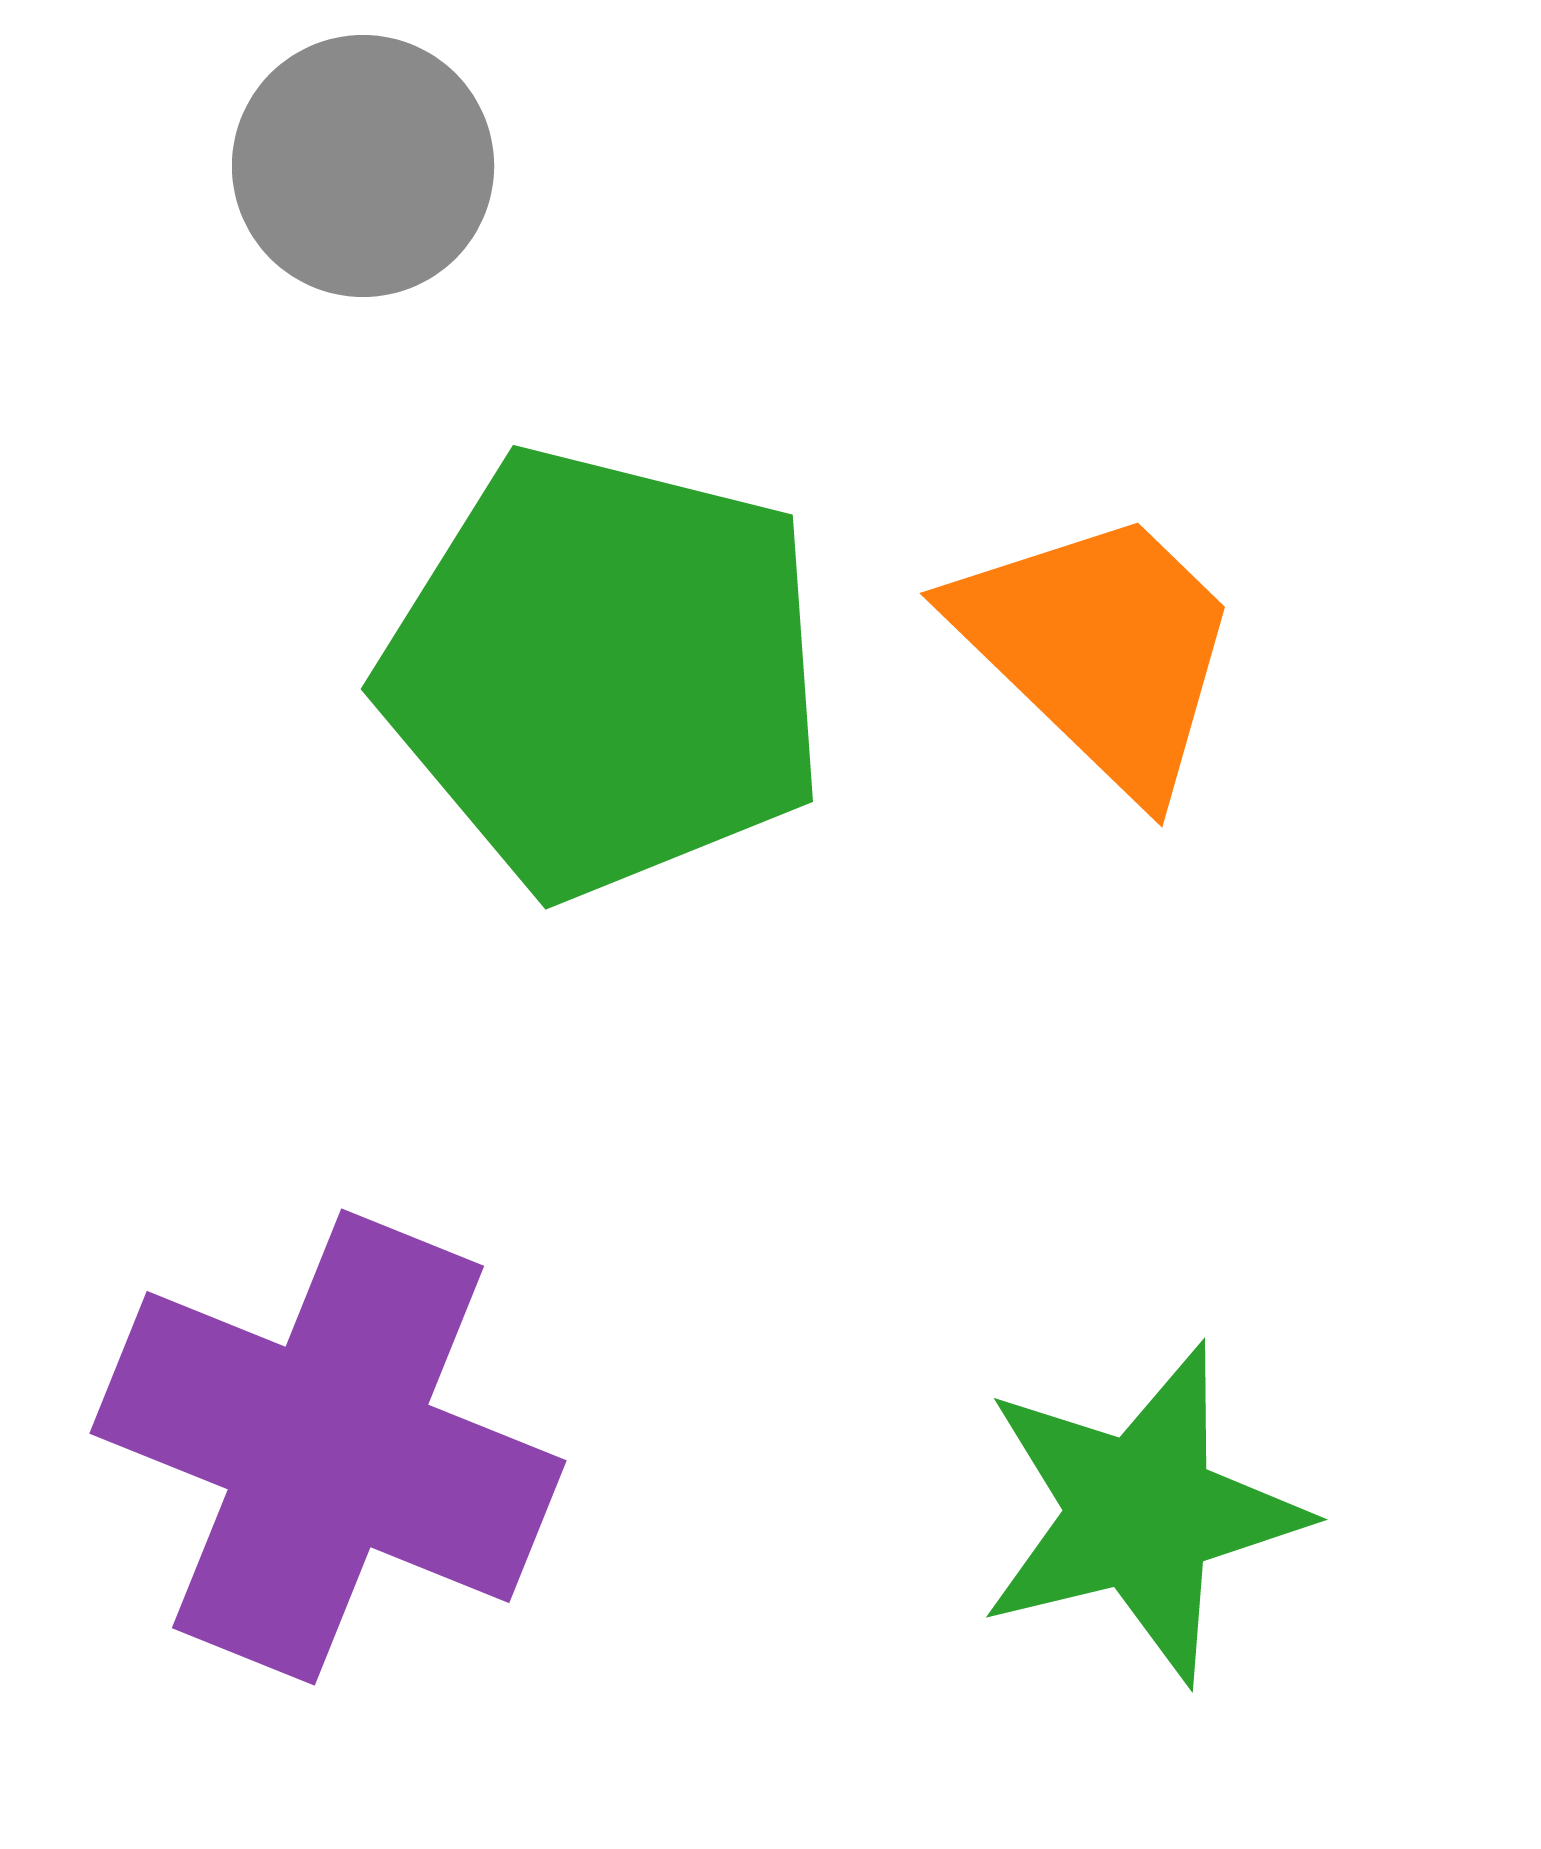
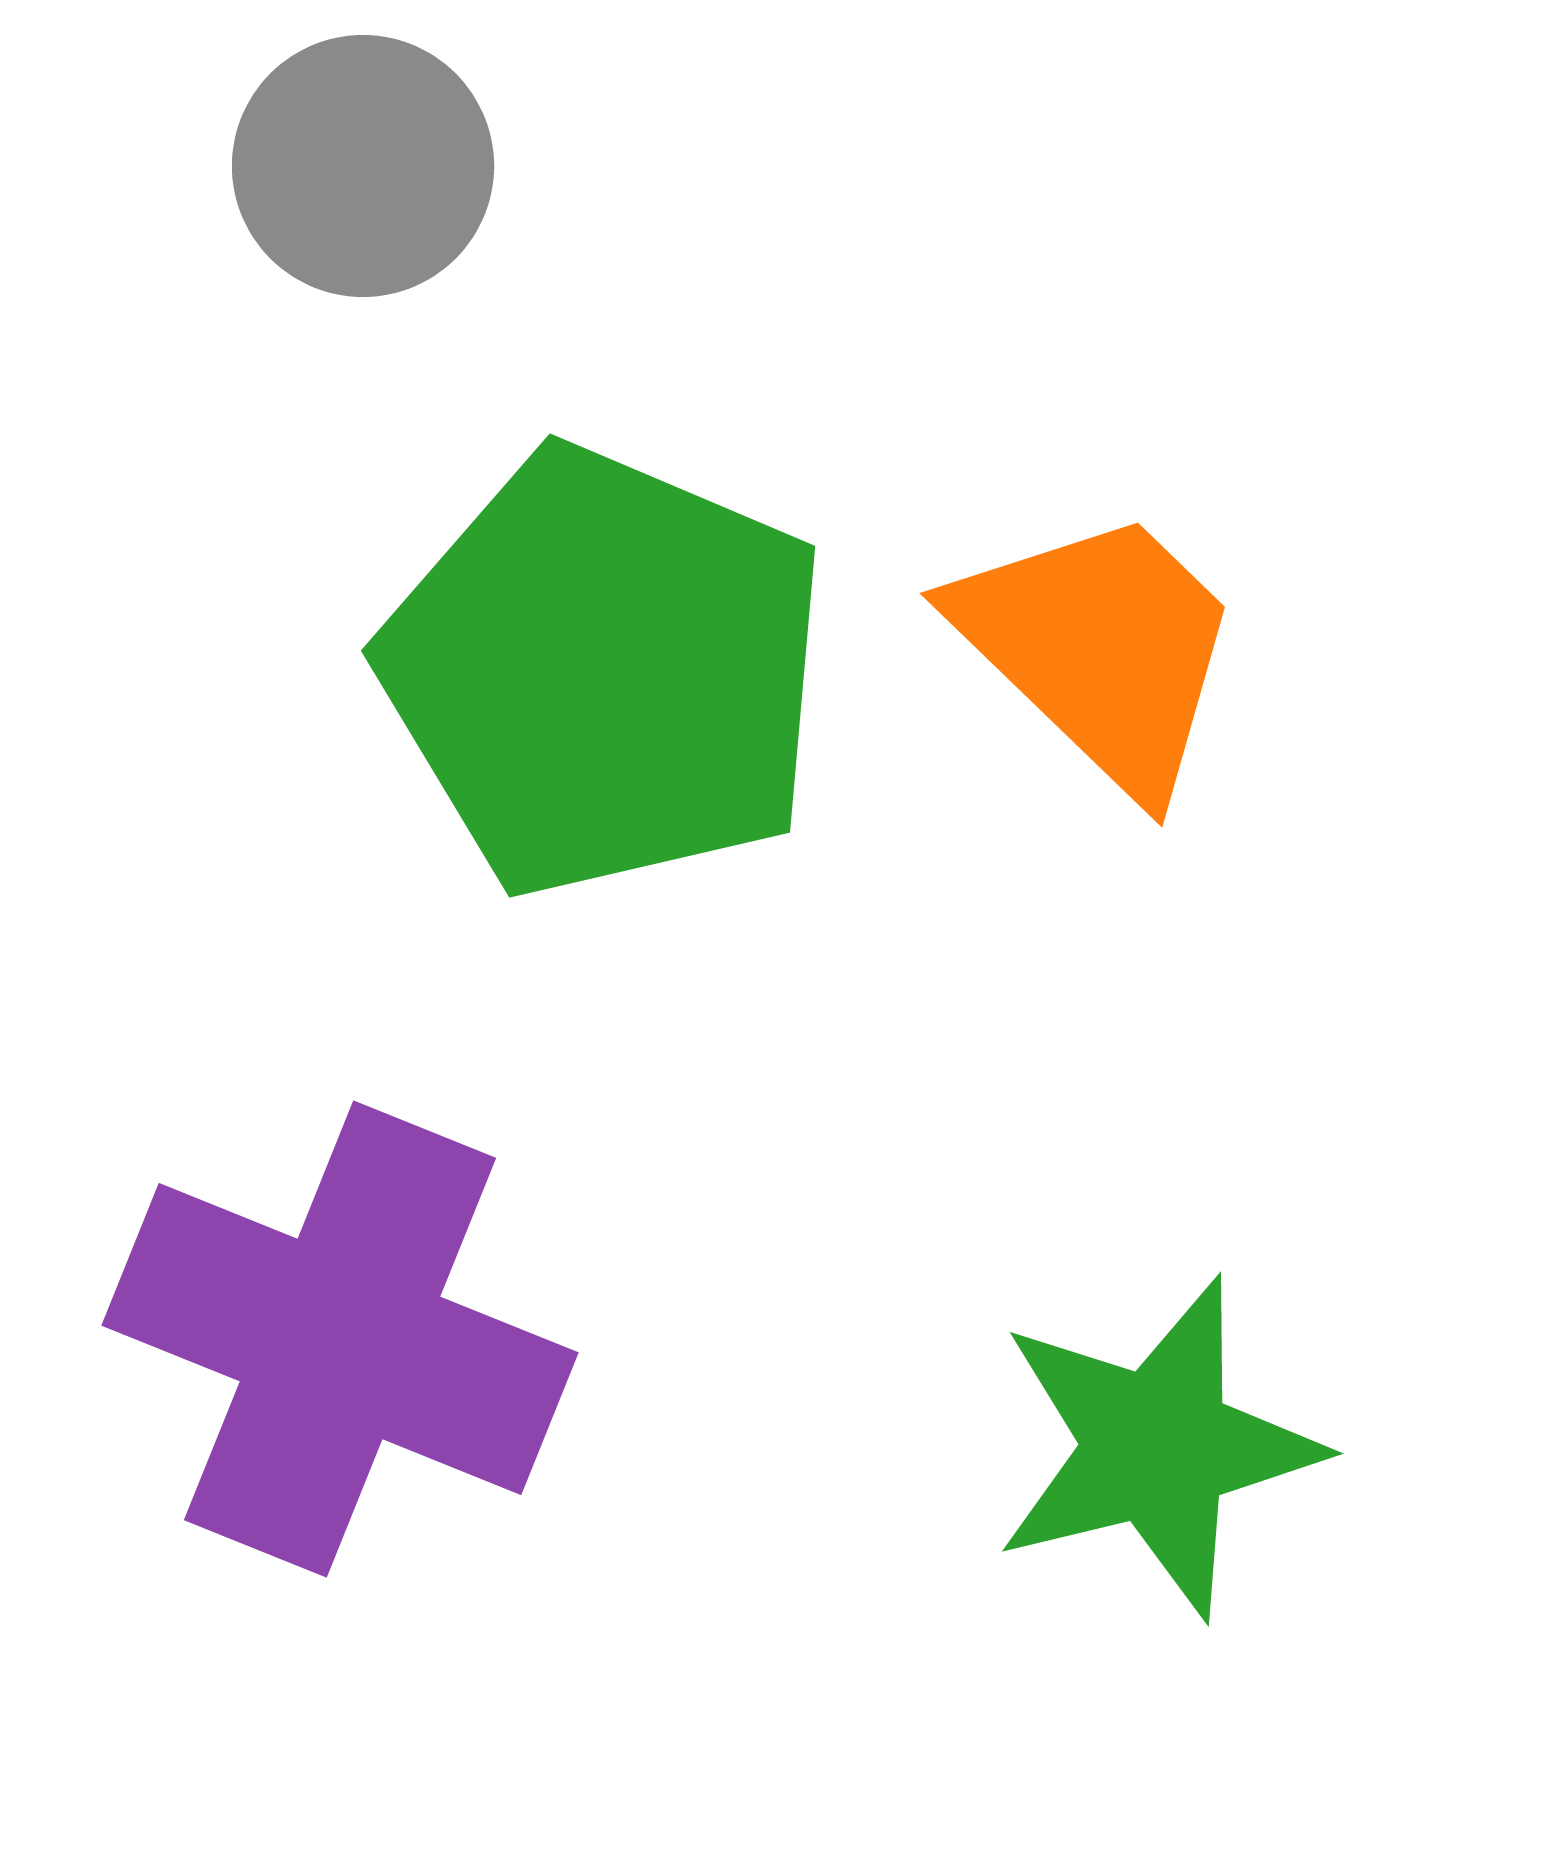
green pentagon: rotated 9 degrees clockwise
purple cross: moved 12 px right, 108 px up
green star: moved 16 px right, 66 px up
